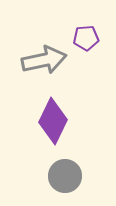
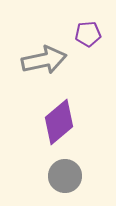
purple pentagon: moved 2 px right, 4 px up
purple diamond: moved 6 px right, 1 px down; rotated 24 degrees clockwise
